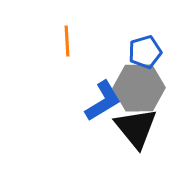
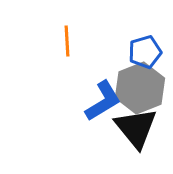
gray hexagon: moved 1 px right; rotated 21 degrees counterclockwise
